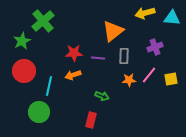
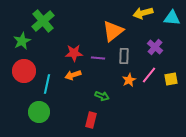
yellow arrow: moved 2 px left
purple cross: rotated 28 degrees counterclockwise
orange star: rotated 24 degrees counterclockwise
cyan line: moved 2 px left, 2 px up
